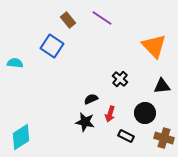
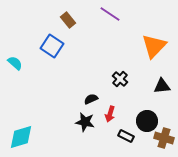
purple line: moved 8 px right, 4 px up
orange triangle: rotated 28 degrees clockwise
cyan semicircle: rotated 35 degrees clockwise
black circle: moved 2 px right, 8 px down
cyan diamond: rotated 16 degrees clockwise
